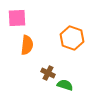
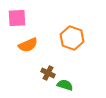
orange semicircle: moved 1 px right; rotated 60 degrees clockwise
